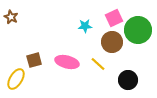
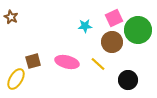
brown square: moved 1 px left, 1 px down
